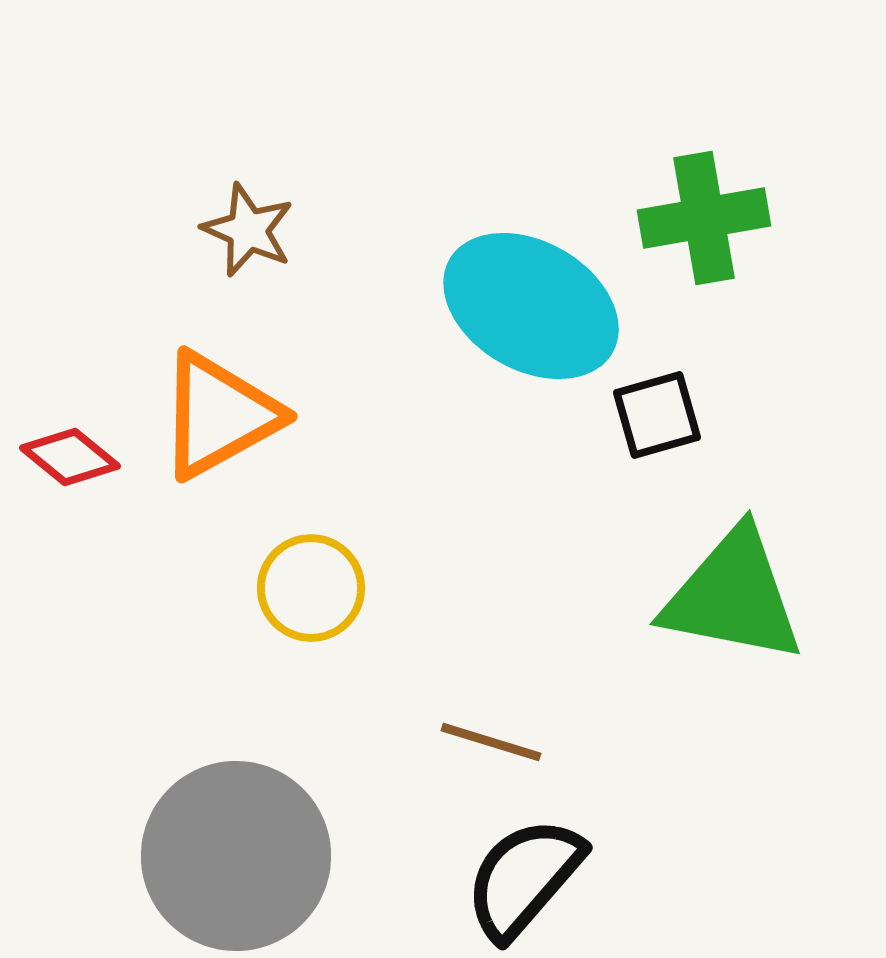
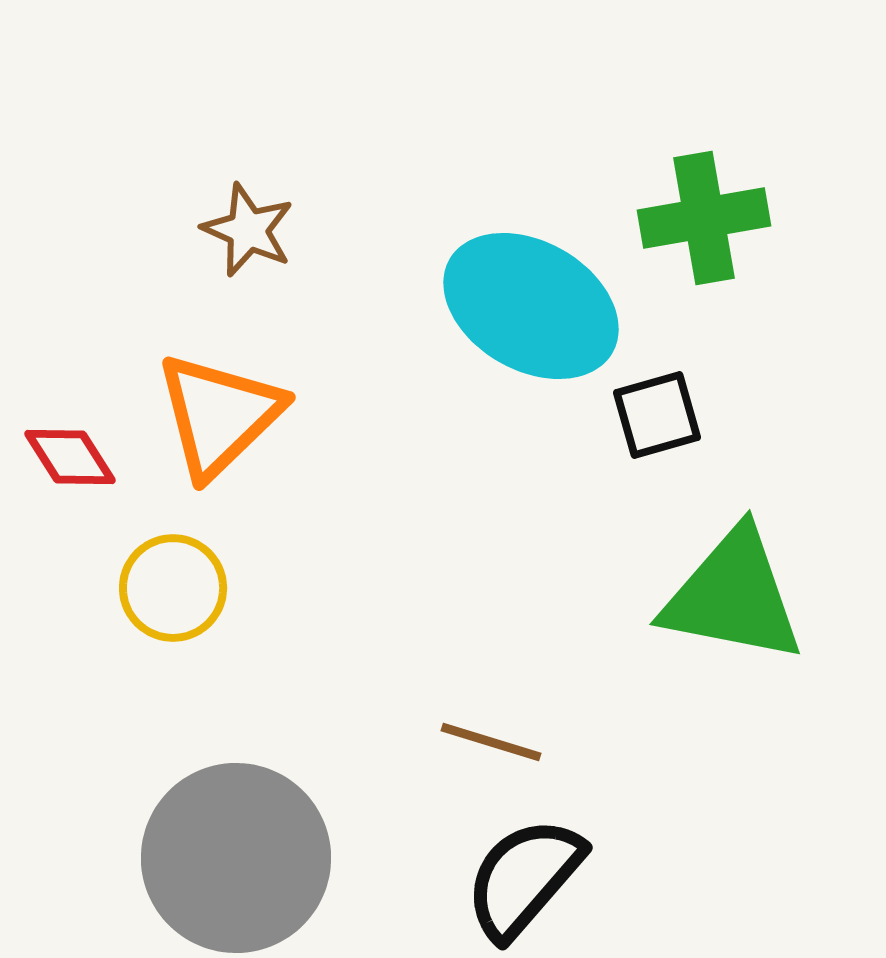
orange triangle: rotated 15 degrees counterclockwise
red diamond: rotated 18 degrees clockwise
yellow circle: moved 138 px left
gray circle: moved 2 px down
